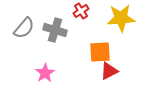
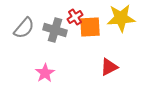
red cross: moved 6 px left, 6 px down
orange square: moved 10 px left, 25 px up
red triangle: moved 4 px up
